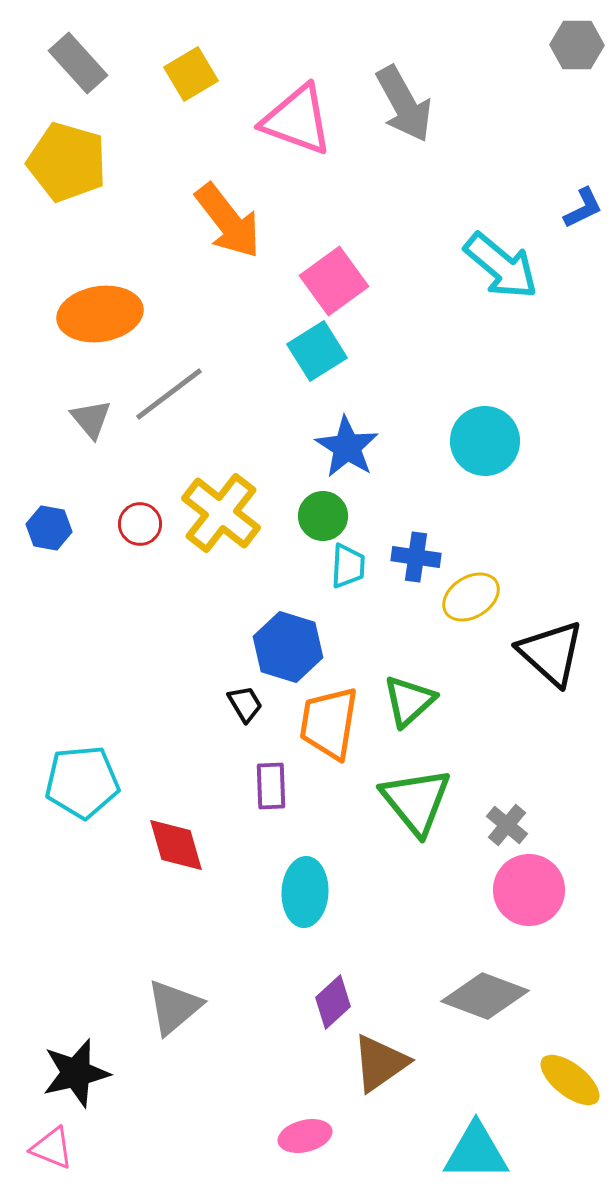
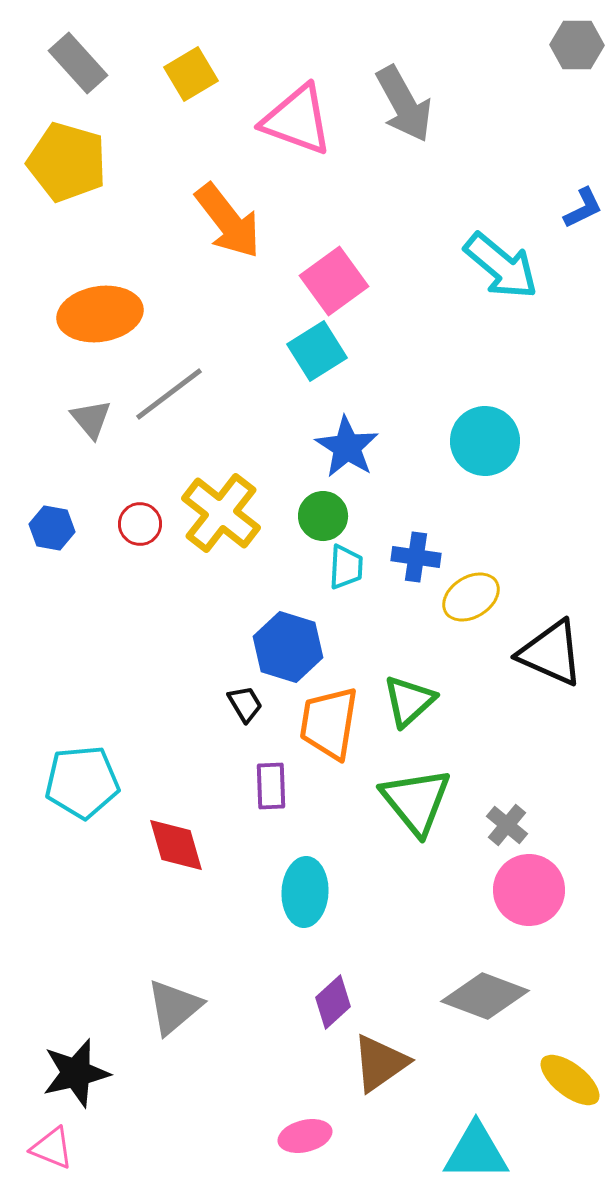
blue hexagon at (49, 528): moved 3 px right
cyan trapezoid at (348, 566): moved 2 px left, 1 px down
black triangle at (551, 653): rotated 18 degrees counterclockwise
